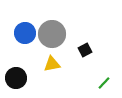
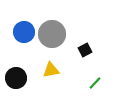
blue circle: moved 1 px left, 1 px up
yellow triangle: moved 1 px left, 6 px down
green line: moved 9 px left
